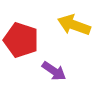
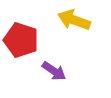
yellow arrow: moved 5 px up
